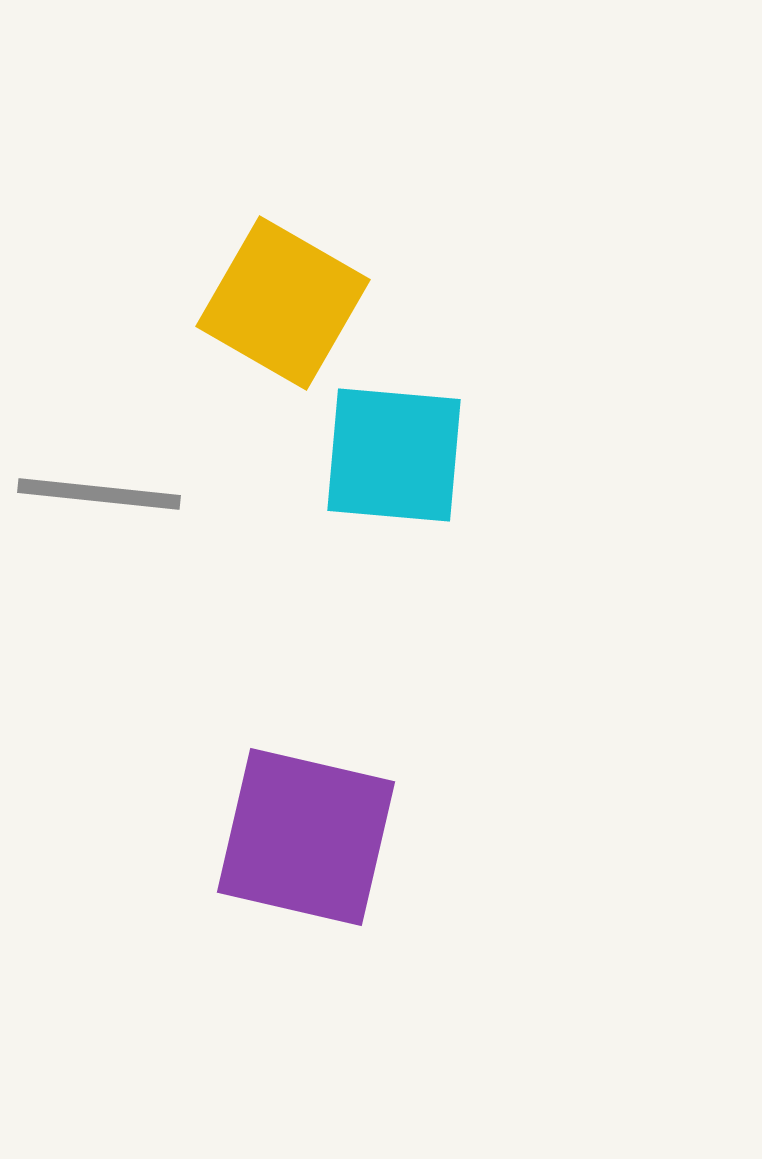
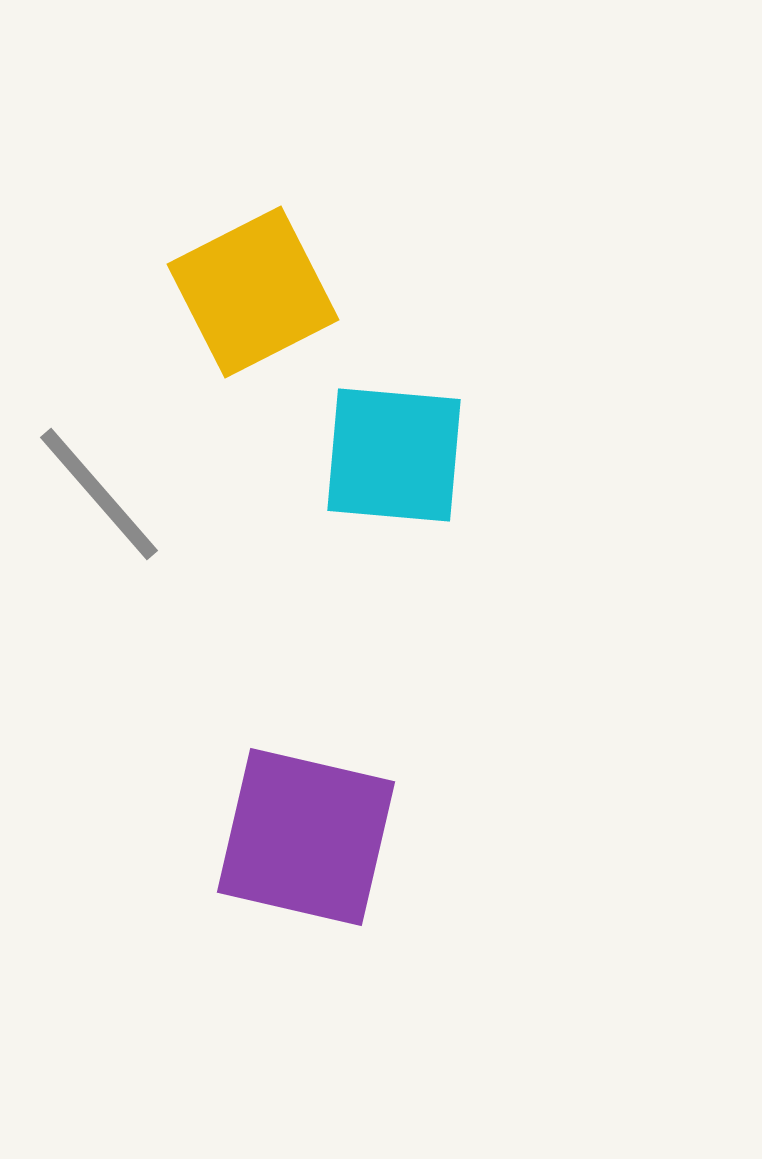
yellow square: moved 30 px left, 11 px up; rotated 33 degrees clockwise
gray line: rotated 43 degrees clockwise
